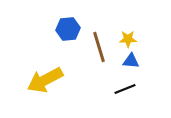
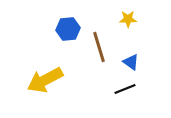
yellow star: moved 20 px up
blue triangle: moved 1 px down; rotated 30 degrees clockwise
